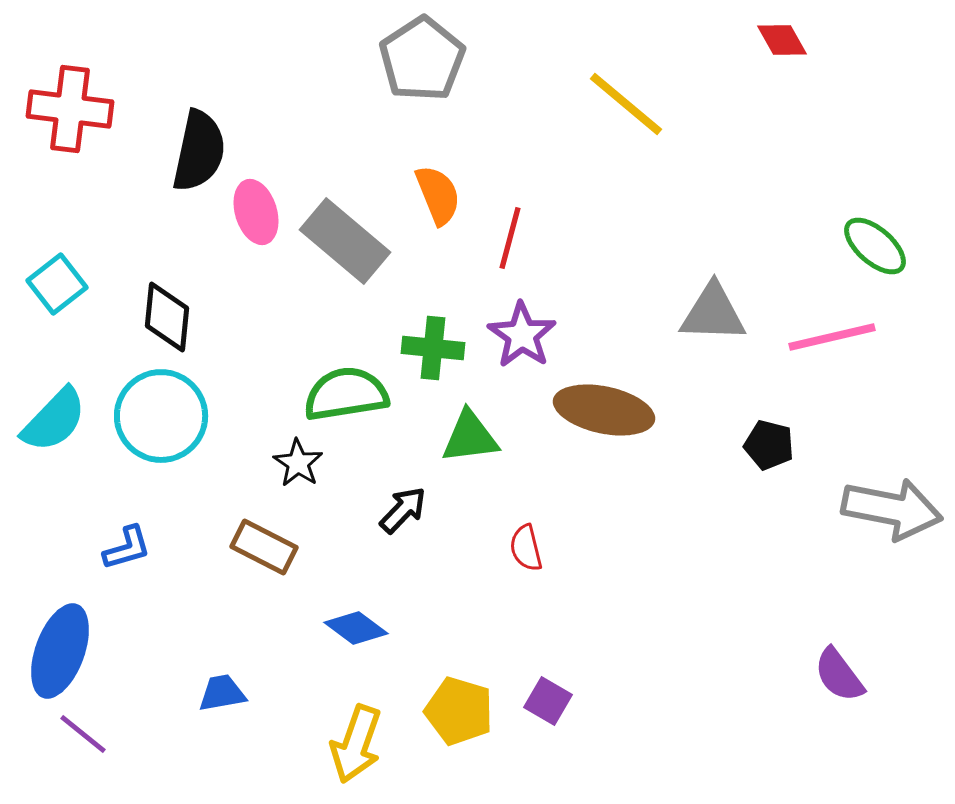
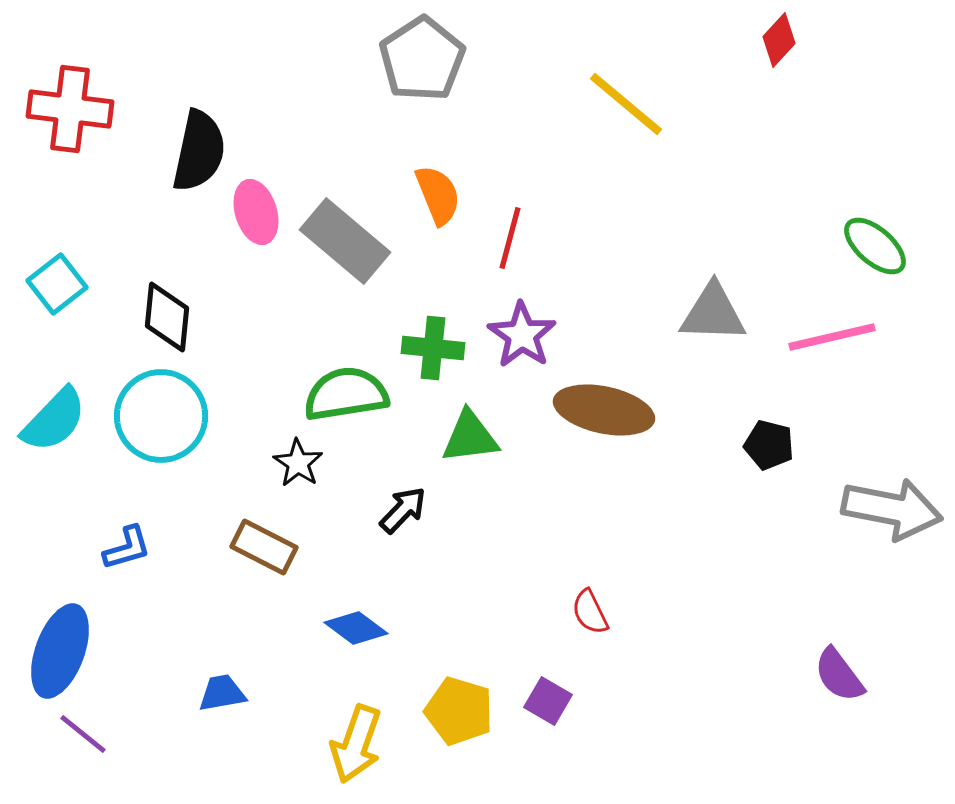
red diamond: moved 3 px left; rotated 72 degrees clockwise
red semicircle: moved 64 px right, 64 px down; rotated 12 degrees counterclockwise
